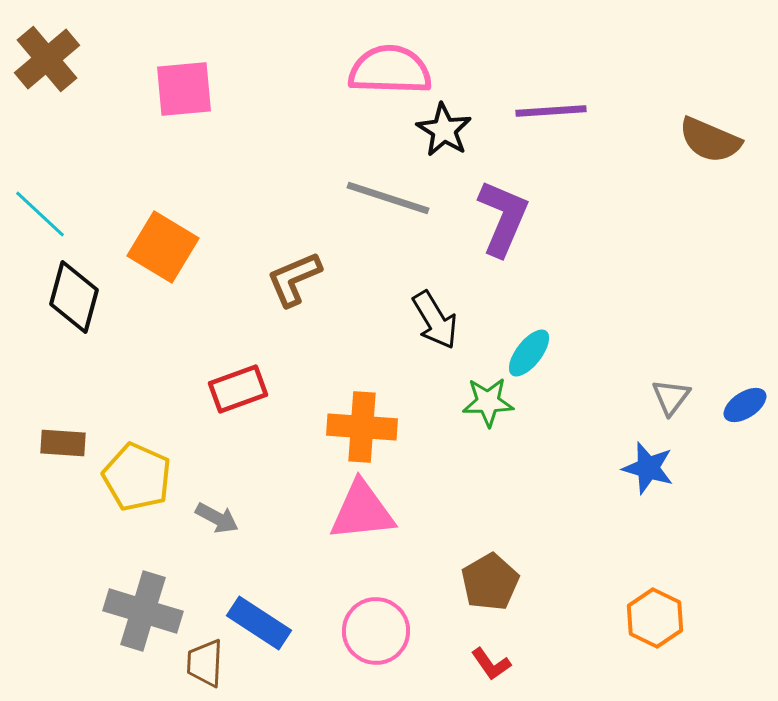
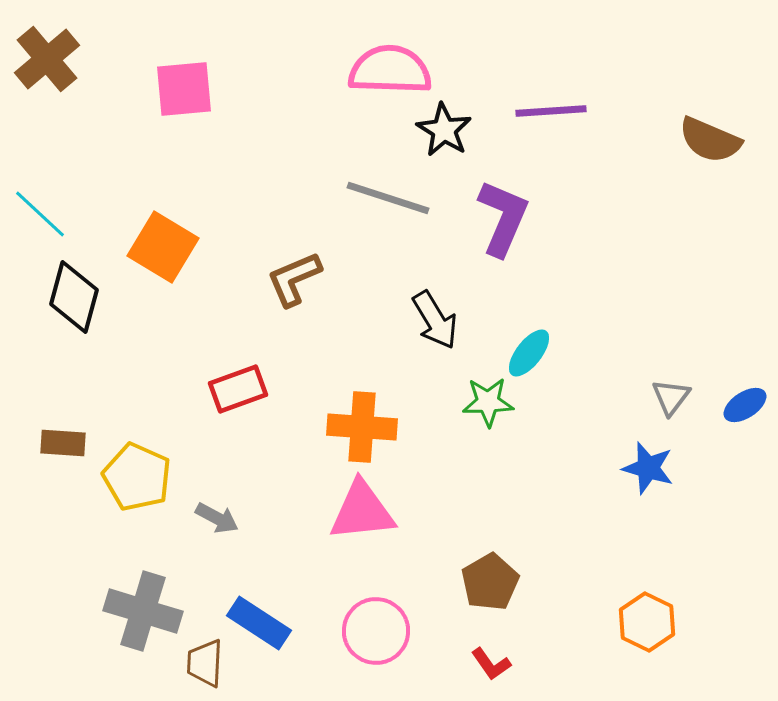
orange hexagon: moved 8 px left, 4 px down
